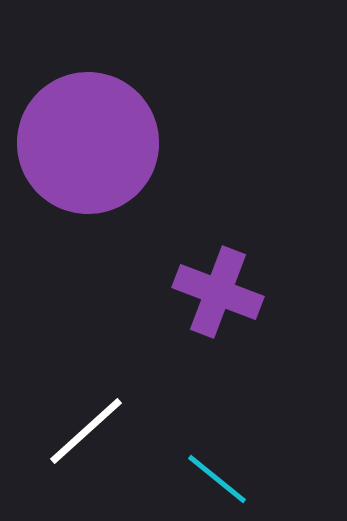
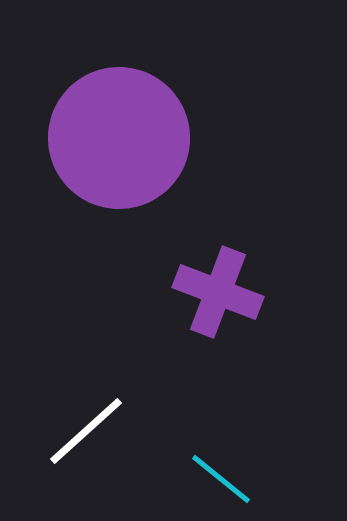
purple circle: moved 31 px right, 5 px up
cyan line: moved 4 px right
